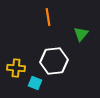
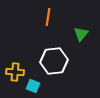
orange line: rotated 18 degrees clockwise
yellow cross: moved 1 px left, 4 px down
cyan square: moved 2 px left, 3 px down
